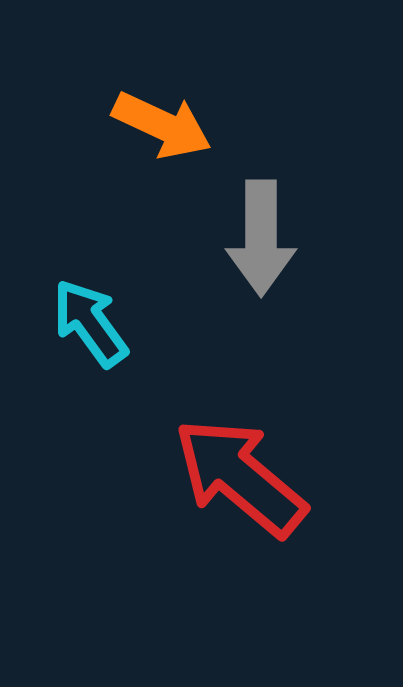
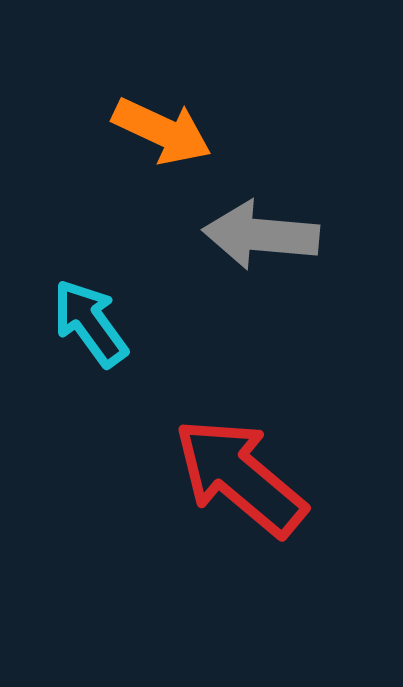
orange arrow: moved 6 px down
gray arrow: moved 3 px up; rotated 95 degrees clockwise
